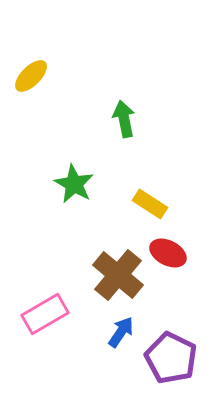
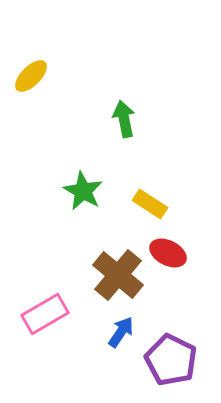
green star: moved 9 px right, 7 px down
purple pentagon: moved 2 px down
